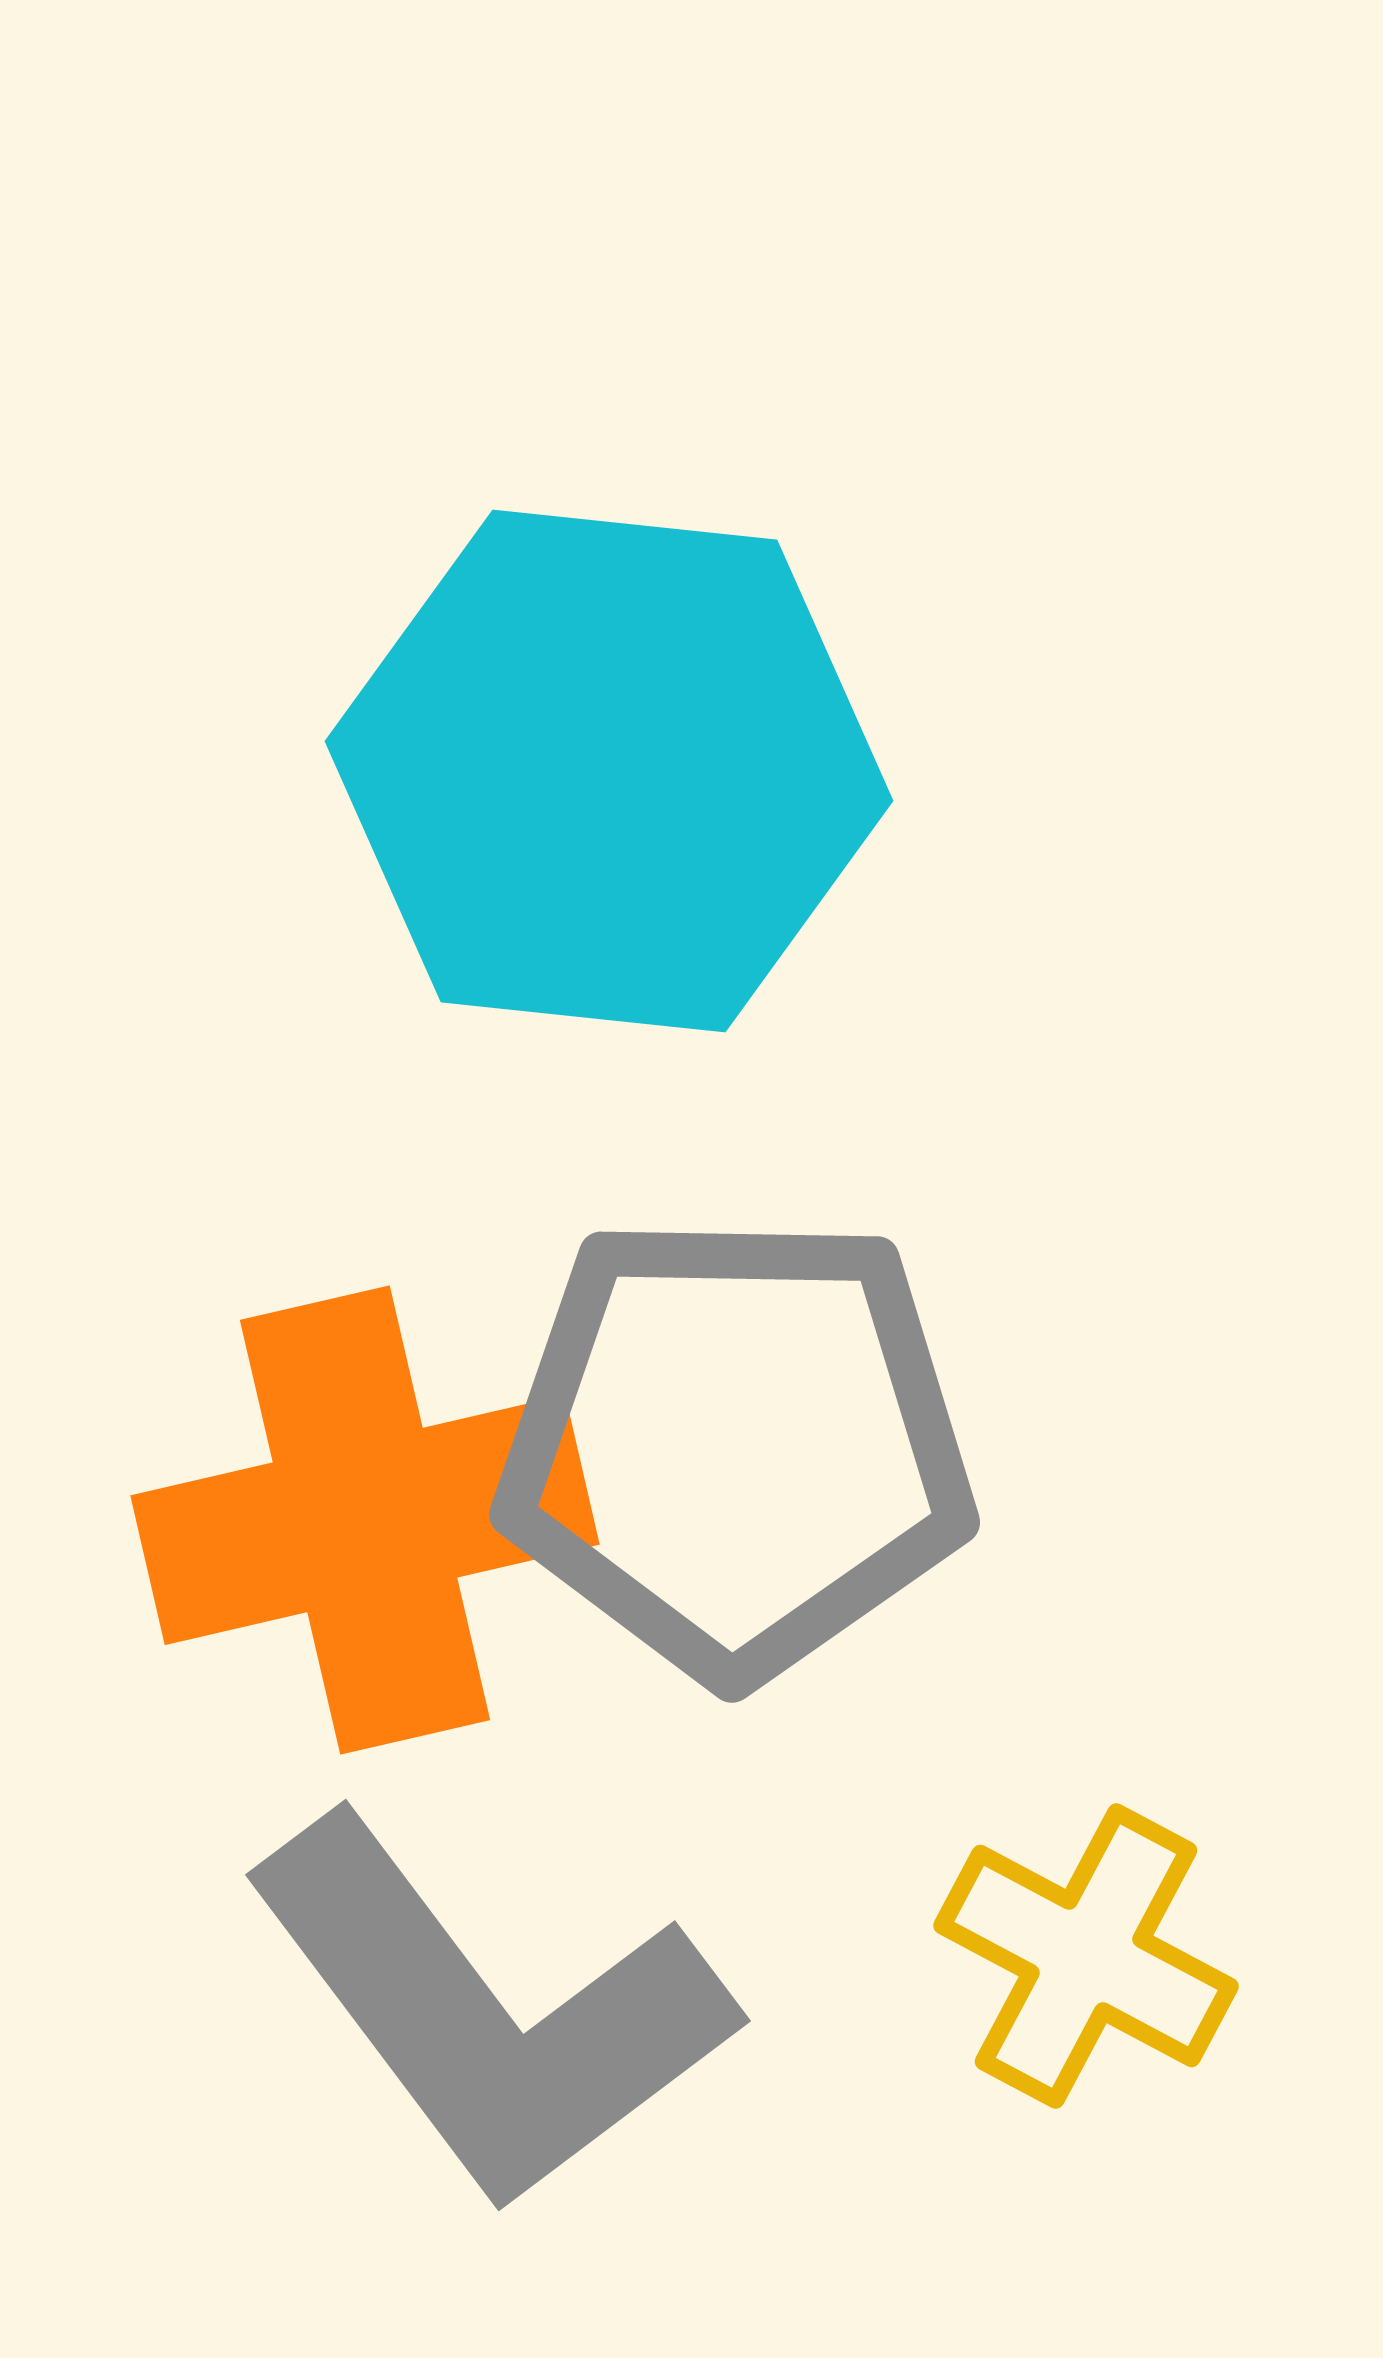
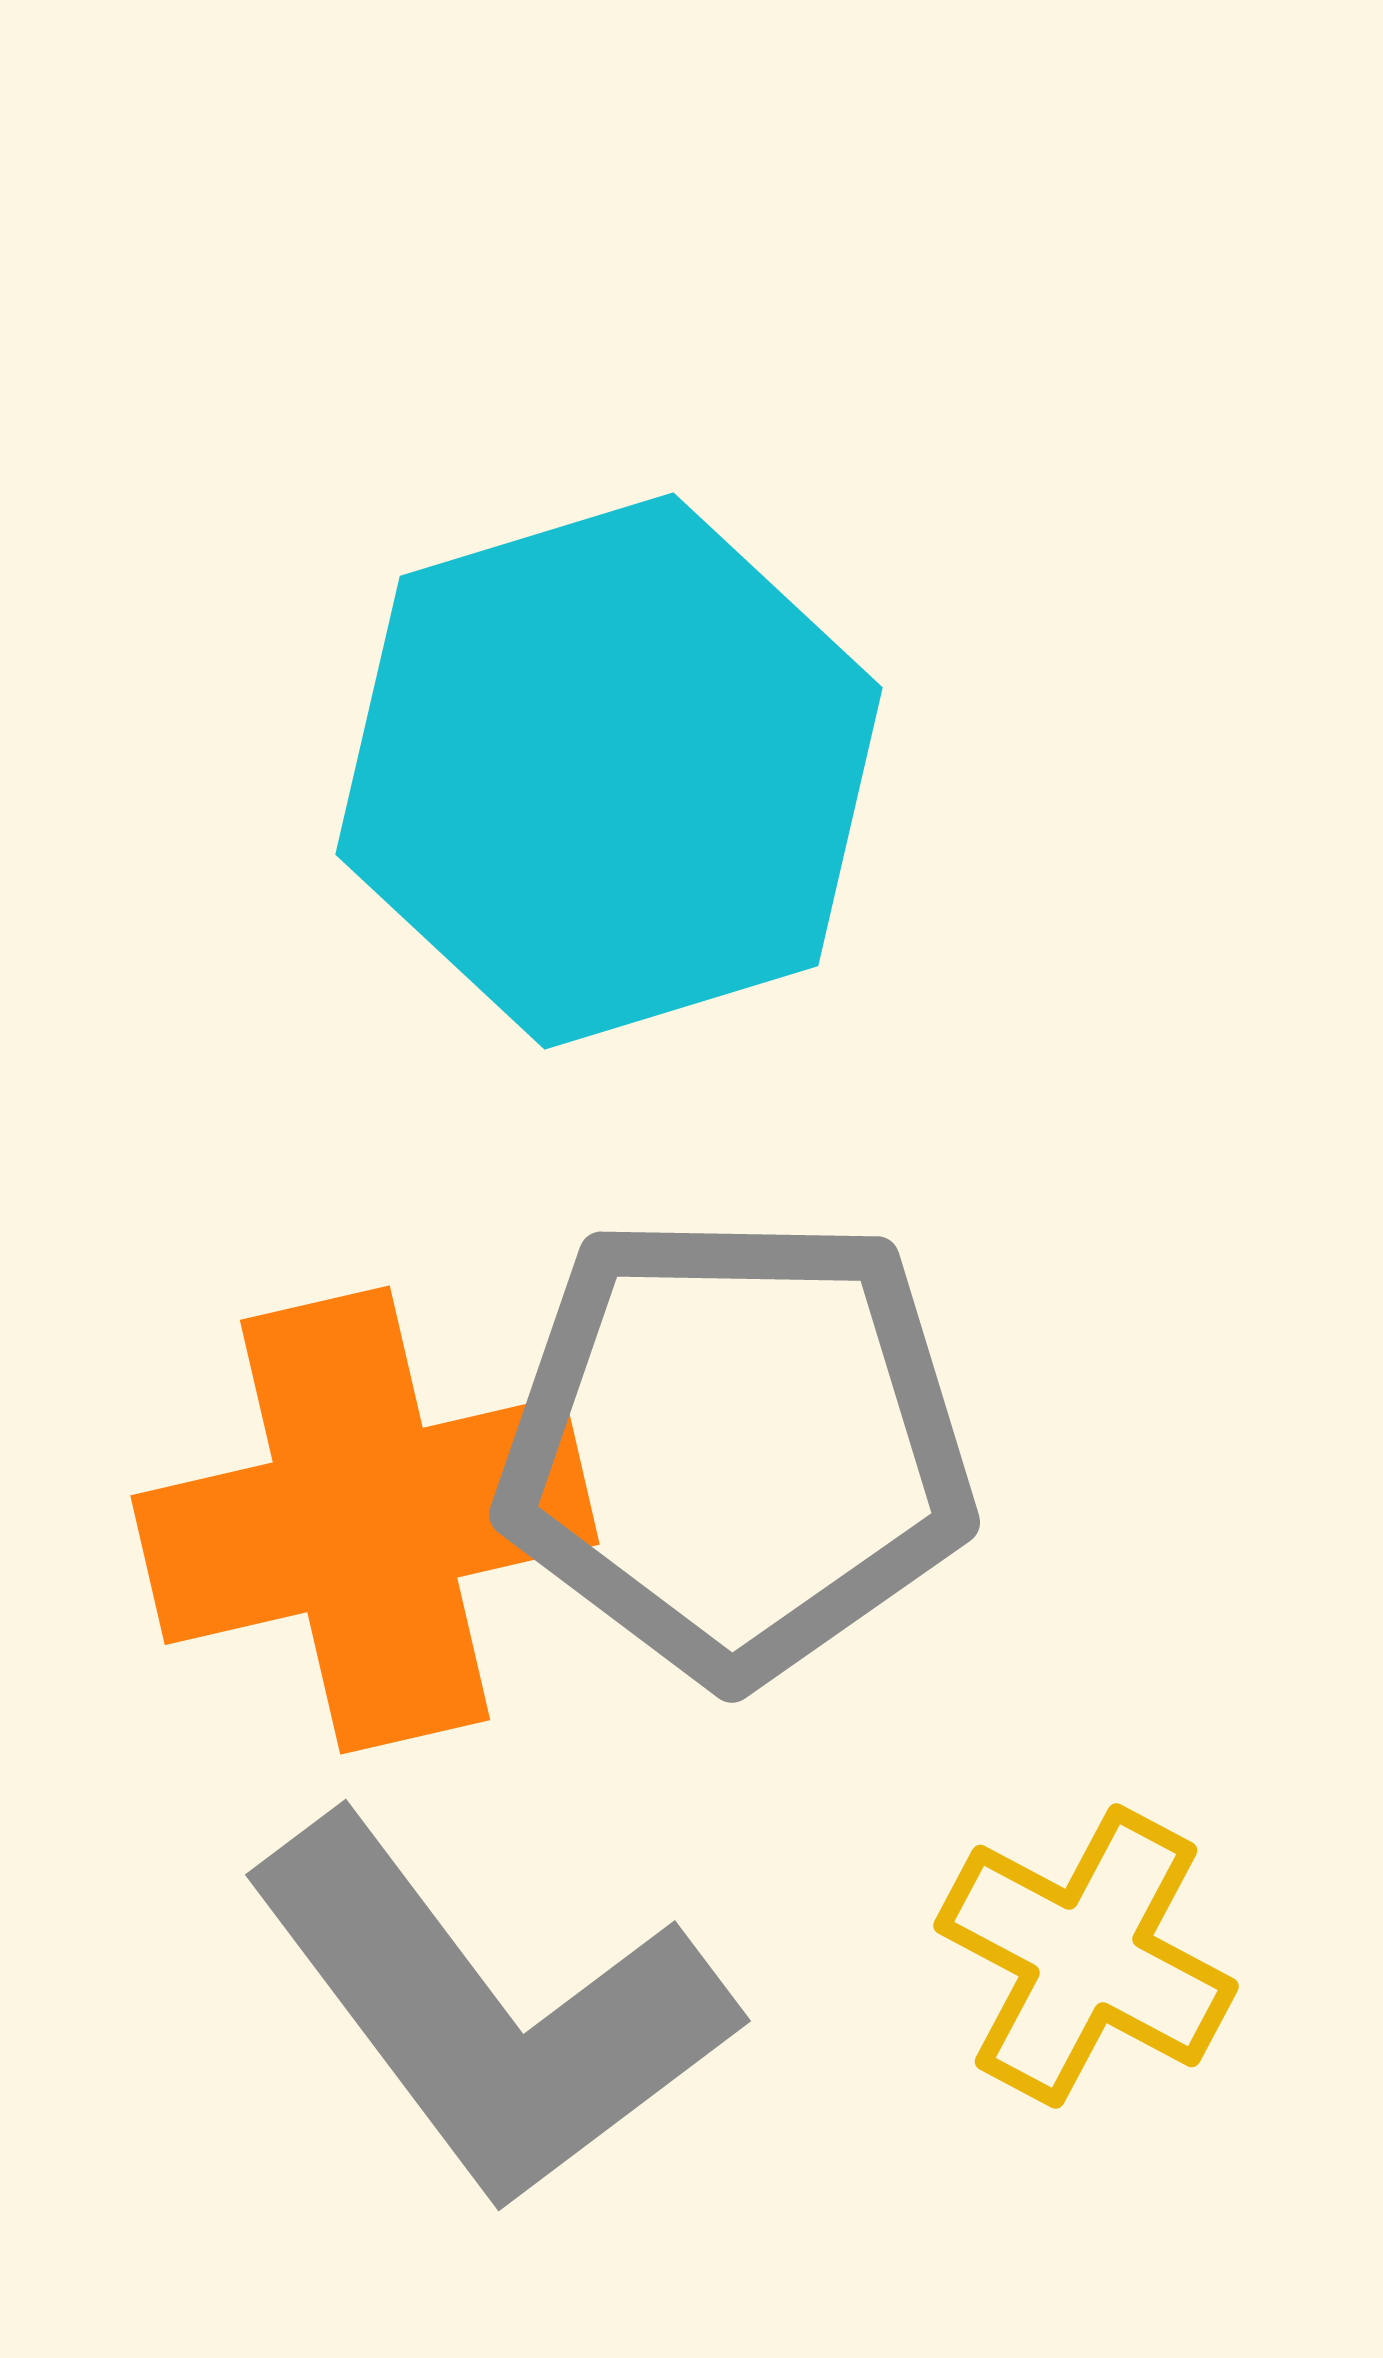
cyan hexagon: rotated 23 degrees counterclockwise
